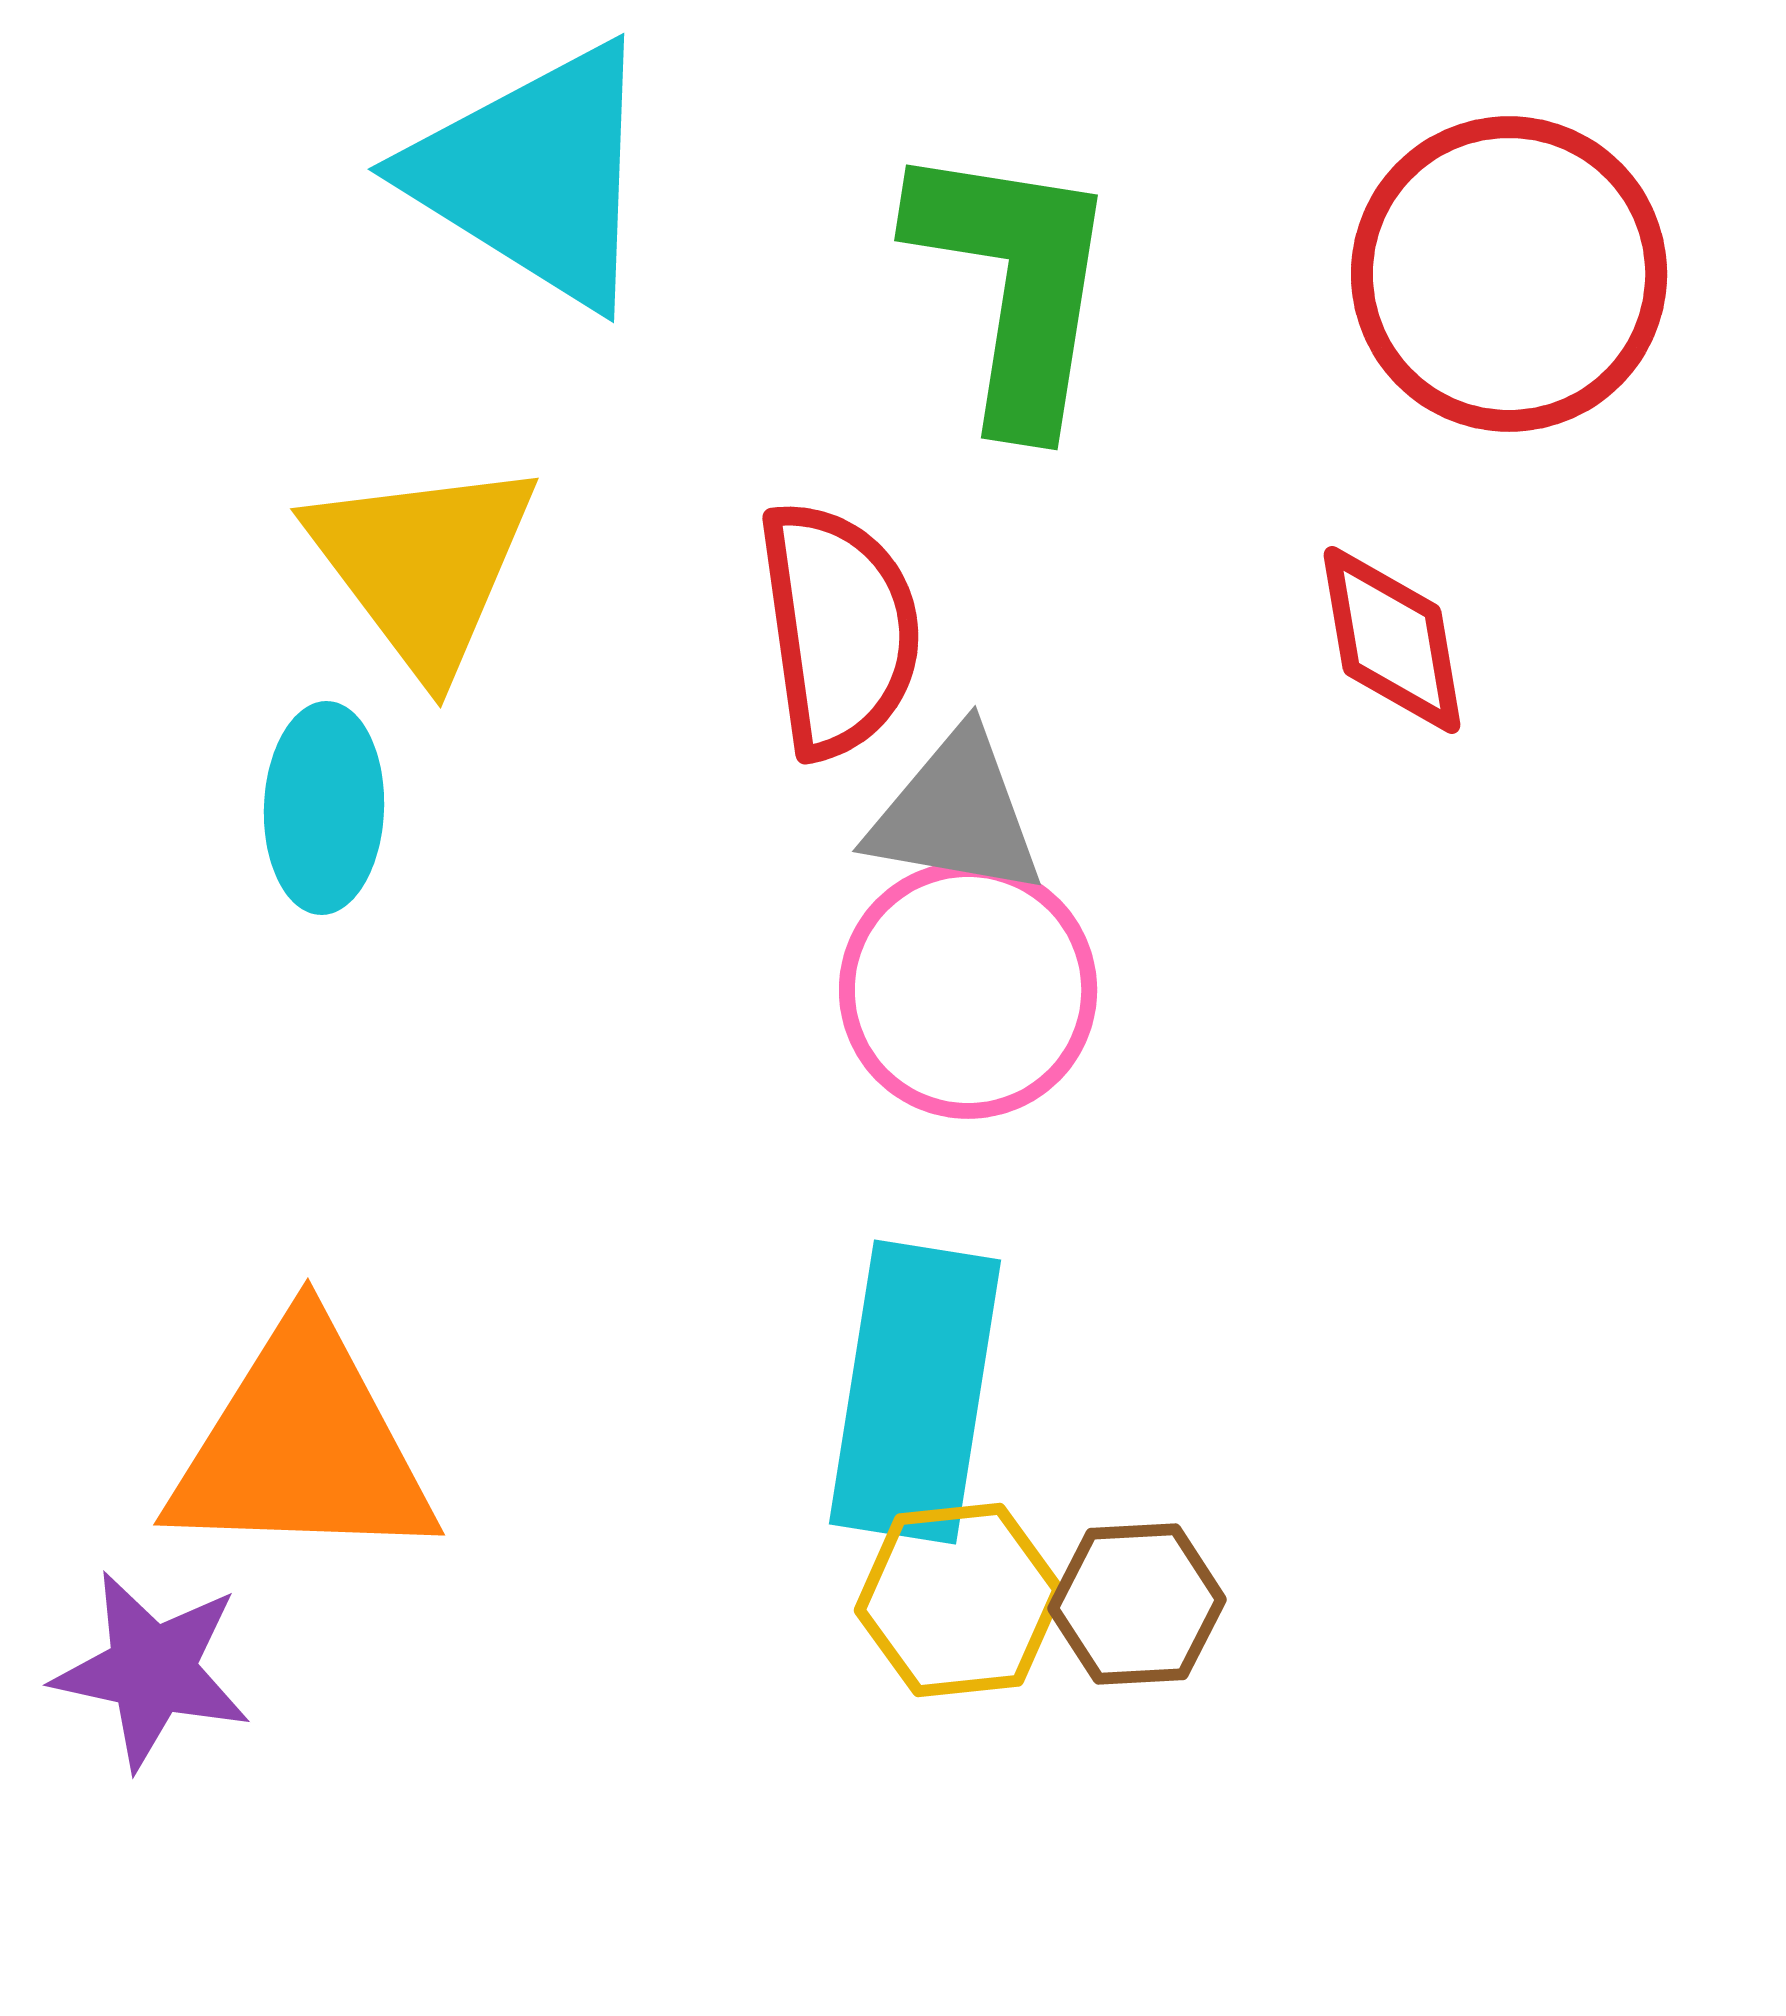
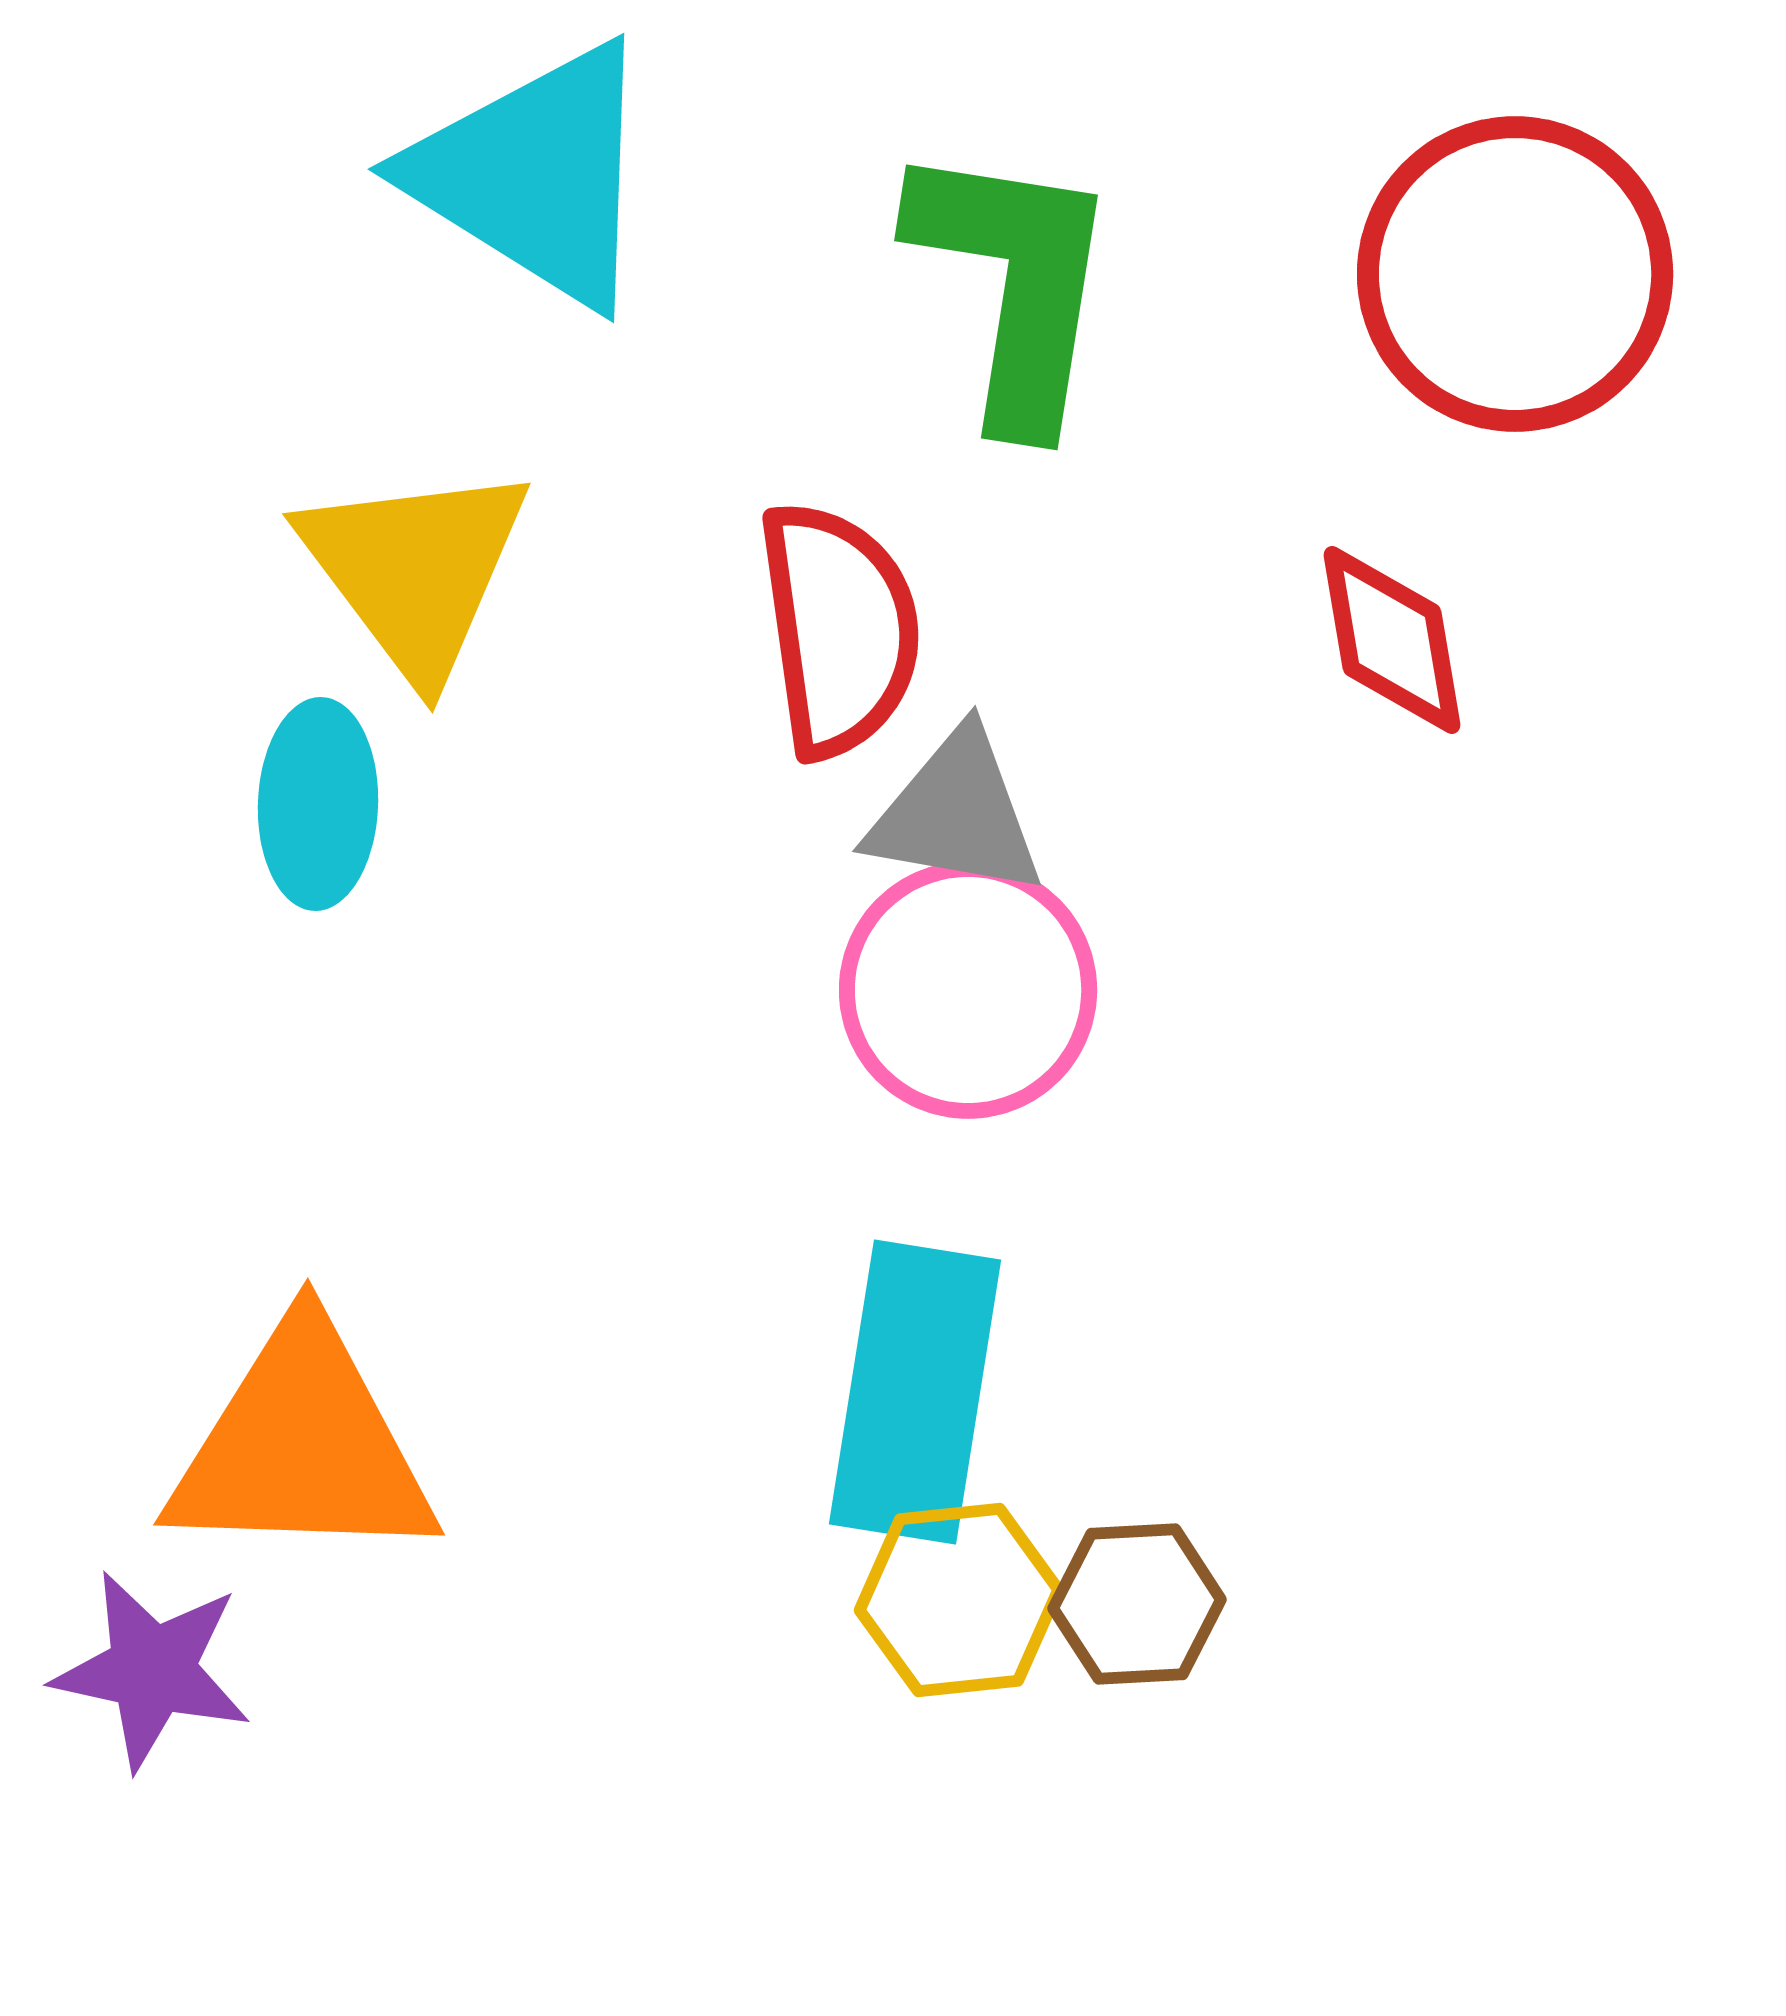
red circle: moved 6 px right
yellow triangle: moved 8 px left, 5 px down
cyan ellipse: moved 6 px left, 4 px up
